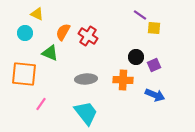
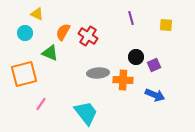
purple line: moved 9 px left, 3 px down; rotated 40 degrees clockwise
yellow square: moved 12 px right, 3 px up
orange square: rotated 20 degrees counterclockwise
gray ellipse: moved 12 px right, 6 px up
